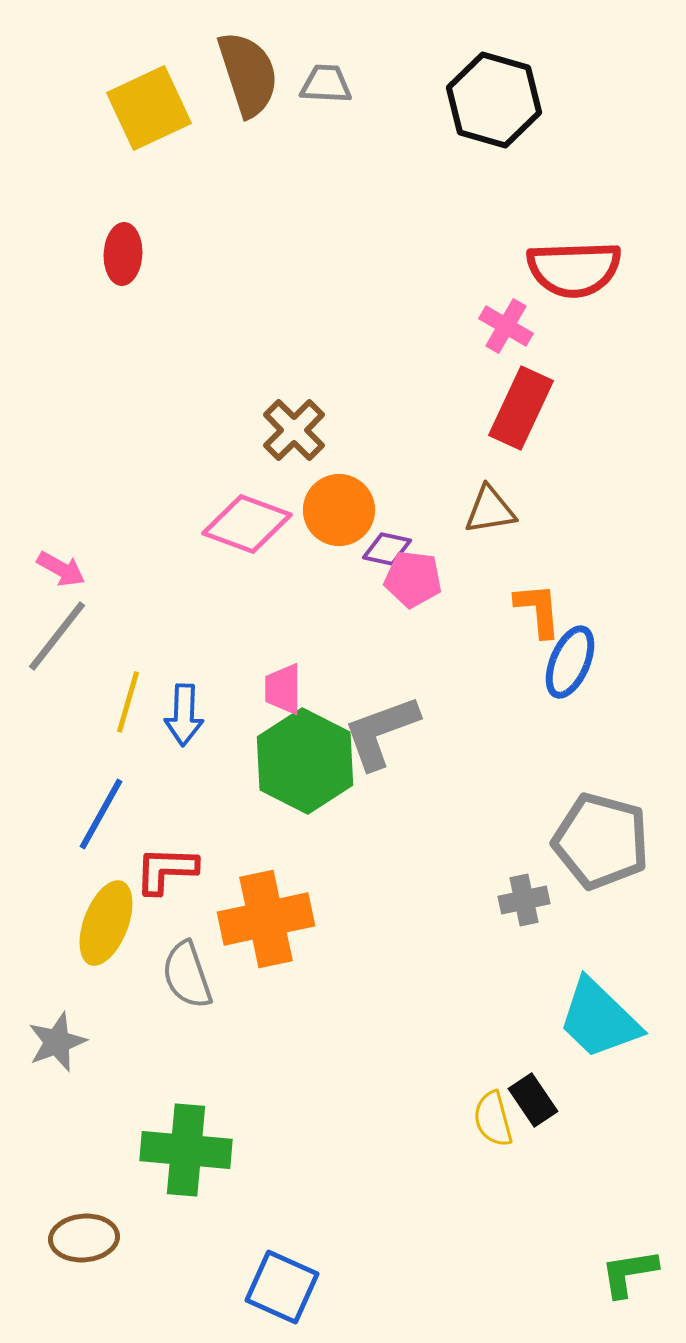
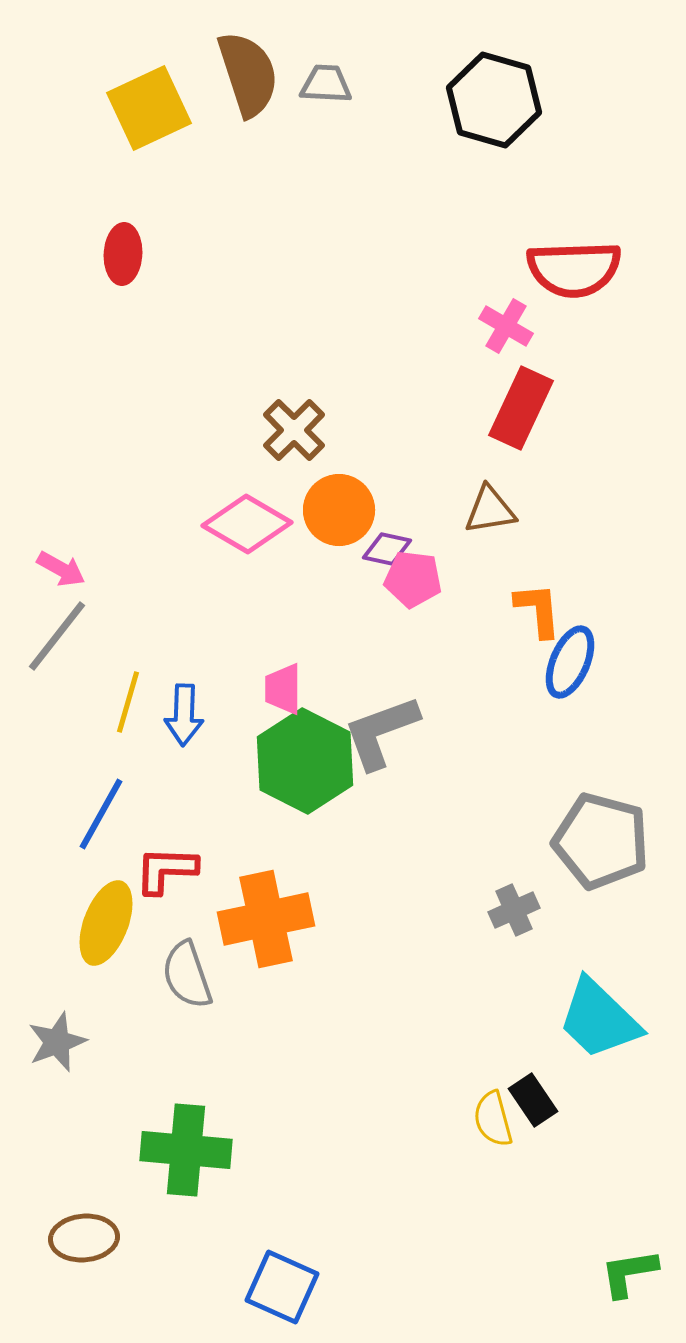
pink diamond: rotated 10 degrees clockwise
gray cross: moved 10 px left, 10 px down; rotated 12 degrees counterclockwise
